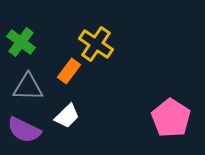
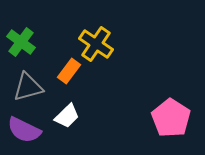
gray triangle: rotated 16 degrees counterclockwise
